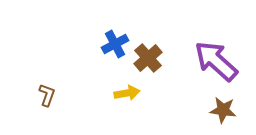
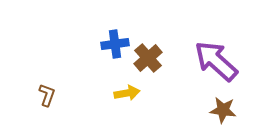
blue cross: rotated 20 degrees clockwise
